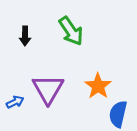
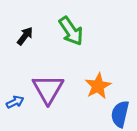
black arrow: rotated 144 degrees counterclockwise
orange star: rotated 8 degrees clockwise
blue semicircle: moved 2 px right
